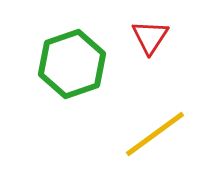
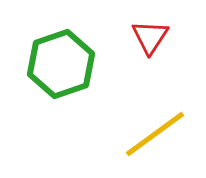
green hexagon: moved 11 px left
